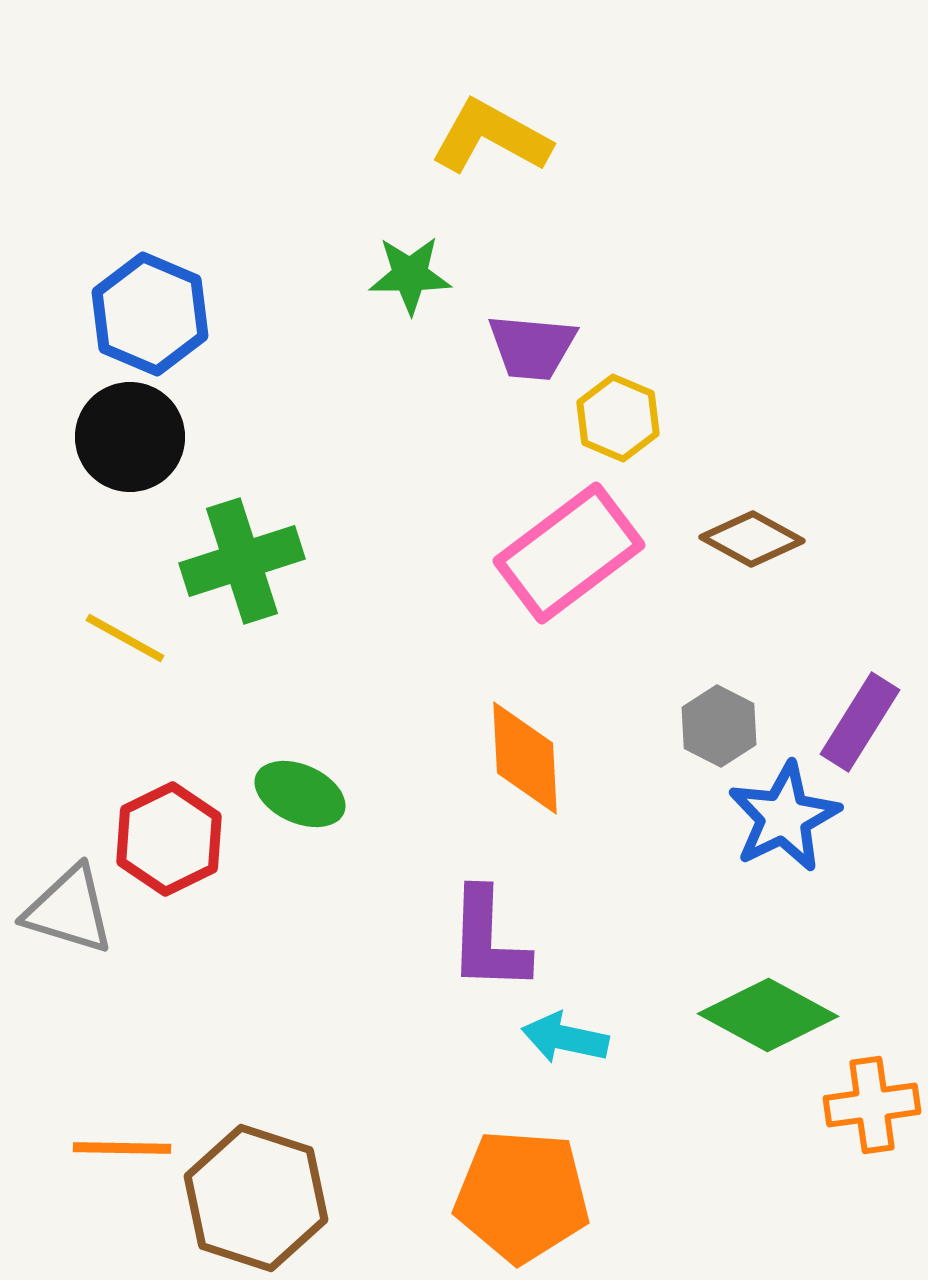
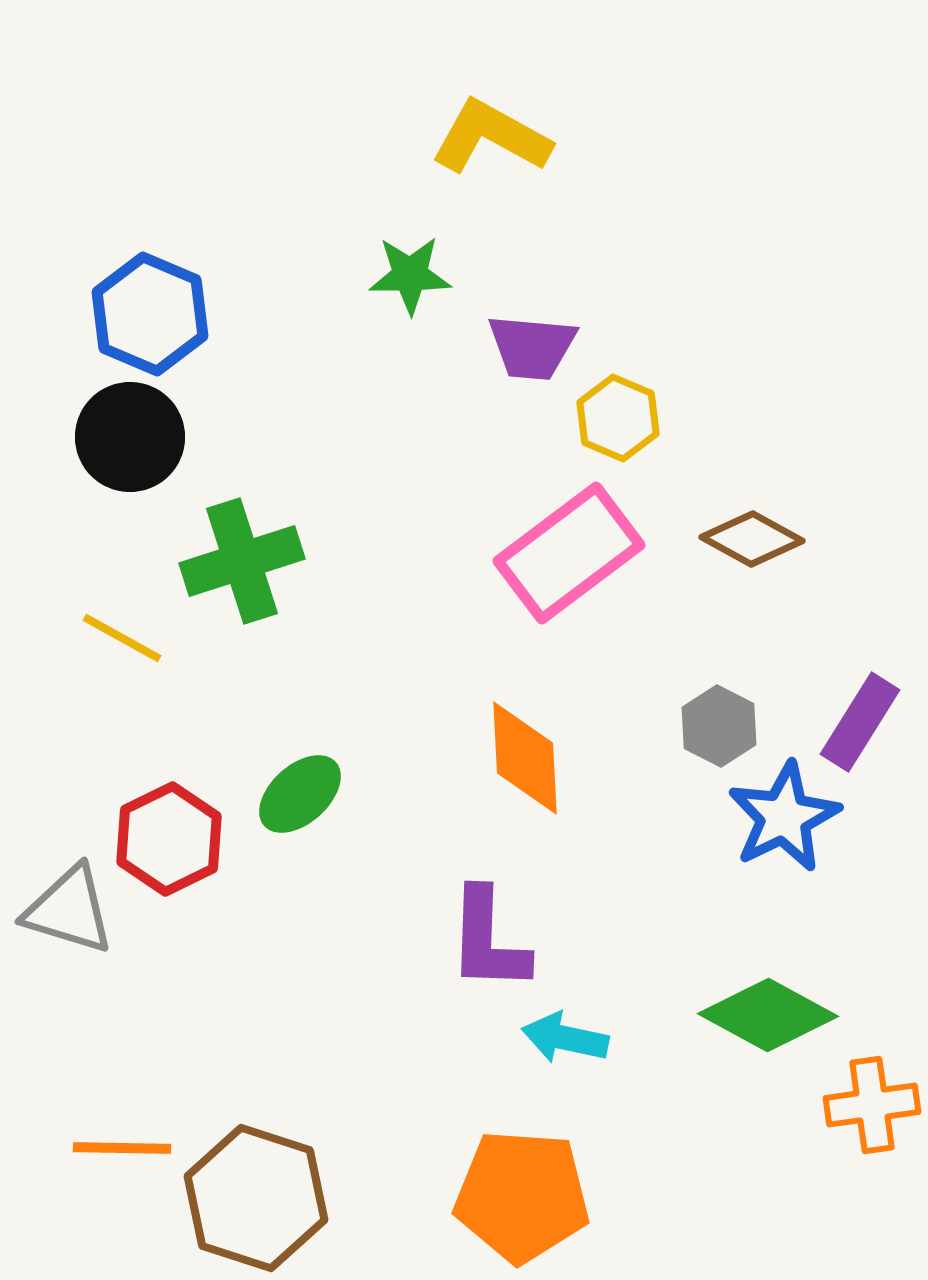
yellow line: moved 3 px left
green ellipse: rotated 66 degrees counterclockwise
